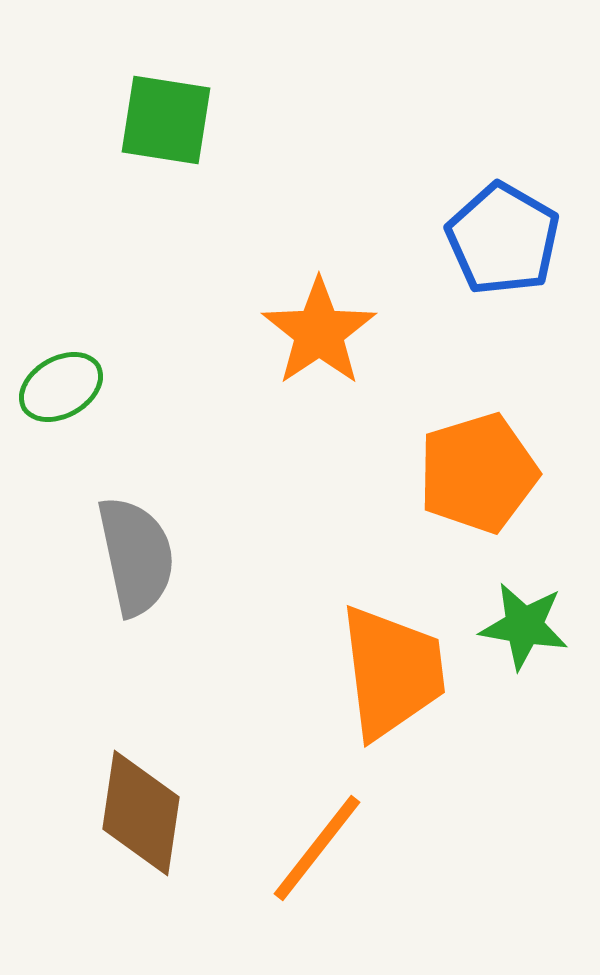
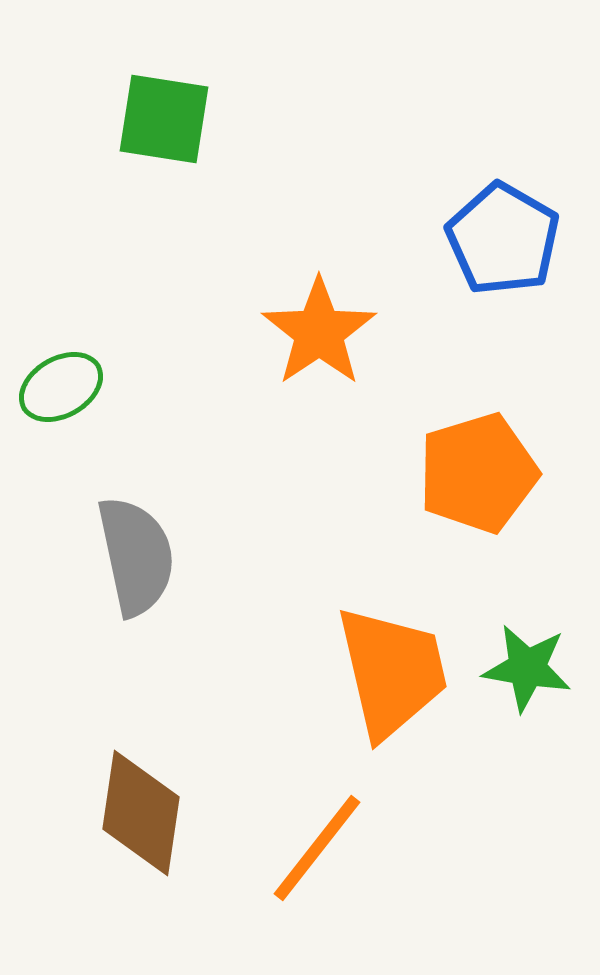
green square: moved 2 px left, 1 px up
green star: moved 3 px right, 42 px down
orange trapezoid: rotated 6 degrees counterclockwise
